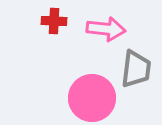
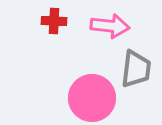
pink arrow: moved 4 px right, 3 px up
